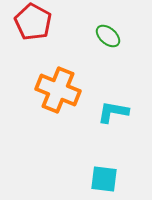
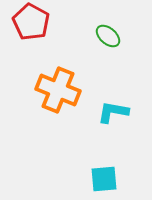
red pentagon: moved 2 px left
cyan square: rotated 12 degrees counterclockwise
